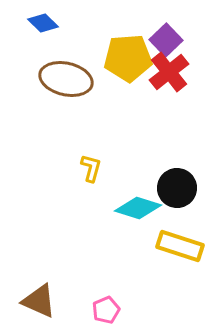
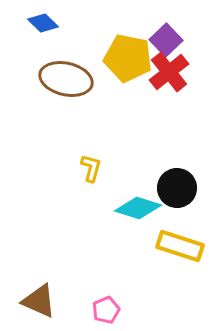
yellow pentagon: rotated 15 degrees clockwise
